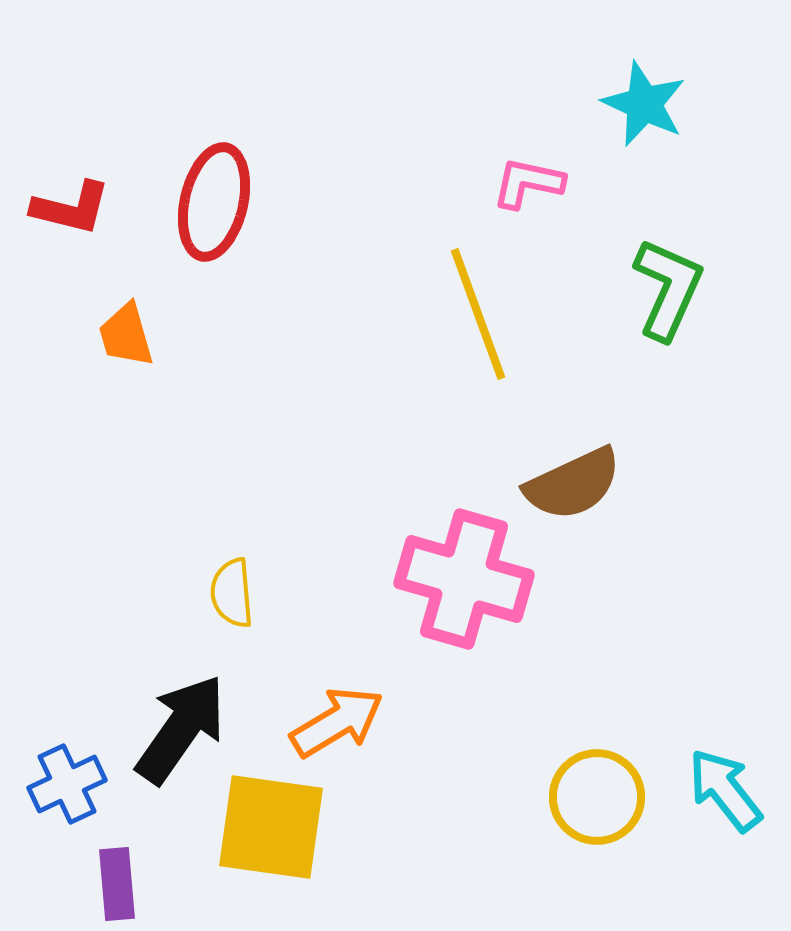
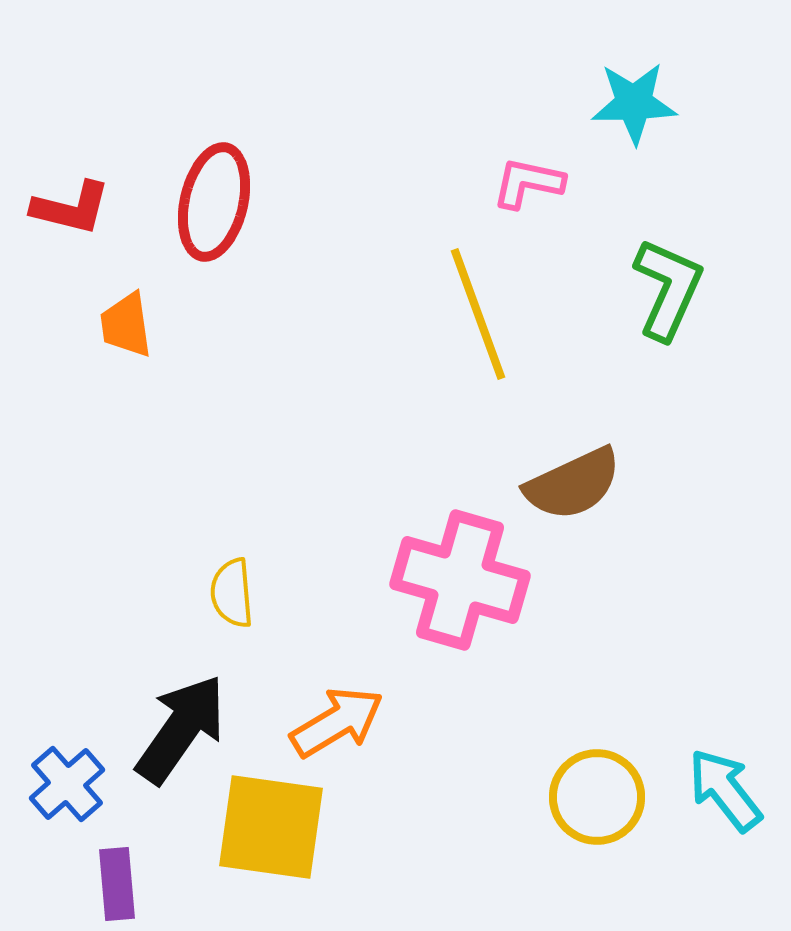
cyan star: moved 10 px left, 1 px up; rotated 26 degrees counterclockwise
orange trapezoid: moved 10 px up; rotated 8 degrees clockwise
pink cross: moved 4 px left, 1 px down
blue cross: rotated 16 degrees counterclockwise
